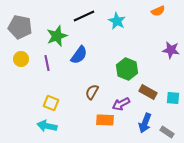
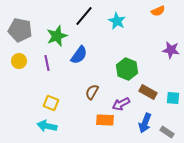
black line: rotated 25 degrees counterclockwise
gray pentagon: moved 3 px down
yellow circle: moved 2 px left, 2 px down
